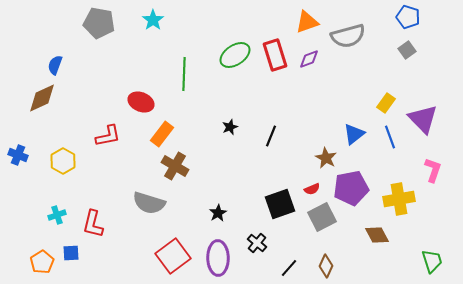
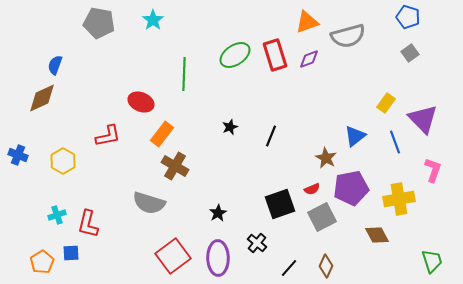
gray square at (407, 50): moved 3 px right, 3 px down
blue triangle at (354, 134): moved 1 px right, 2 px down
blue line at (390, 137): moved 5 px right, 5 px down
red L-shape at (93, 224): moved 5 px left
